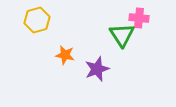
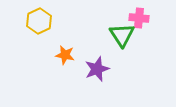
yellow hexagon: moved 2 px right, 1 px down; rotated 10 degrees counterclockwise
